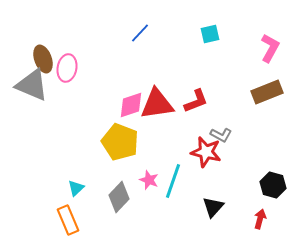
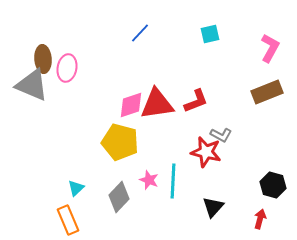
brown ellipse: rotated 16 degrees clockwise
yellow pentagon: rotated 6 degrees counterclockwise
cyan line: rotated 16 degrees counterclockwise
